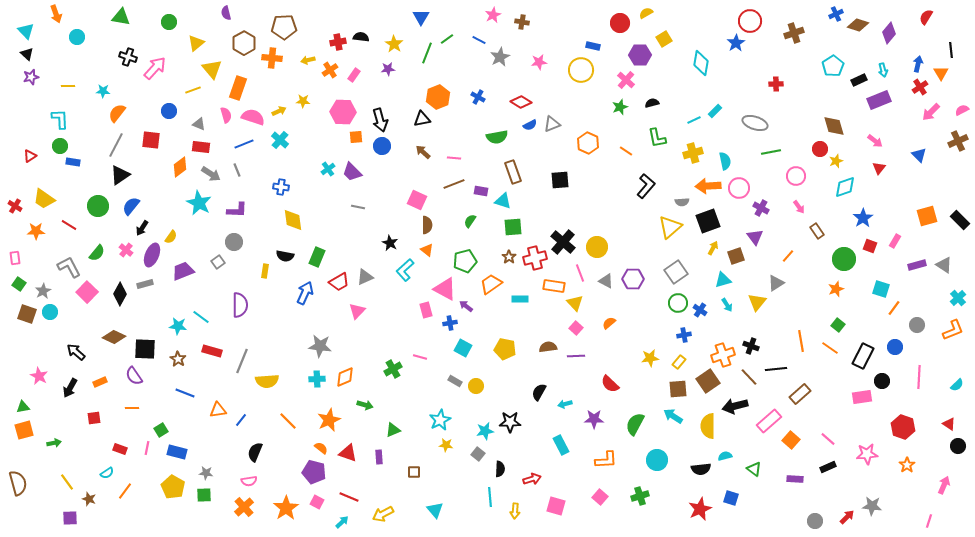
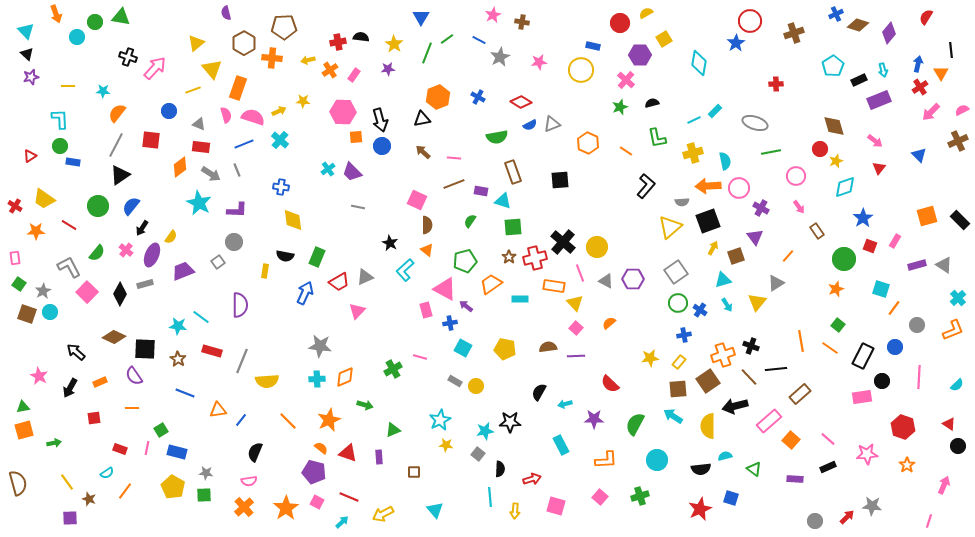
green circle at (169, 22): moved 74 px left
cyan diamond at (701, 63): moved 2 px left
